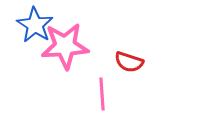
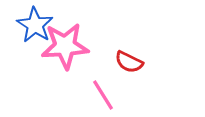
red semicircle: rotated 8 degrees clockwise
pink line: moved 1 px right, 1 px down; rotated 28 degrees counterclockwise
